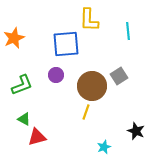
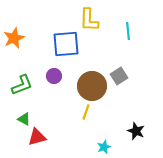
purple circle: moved 2 px left, 1 px down
